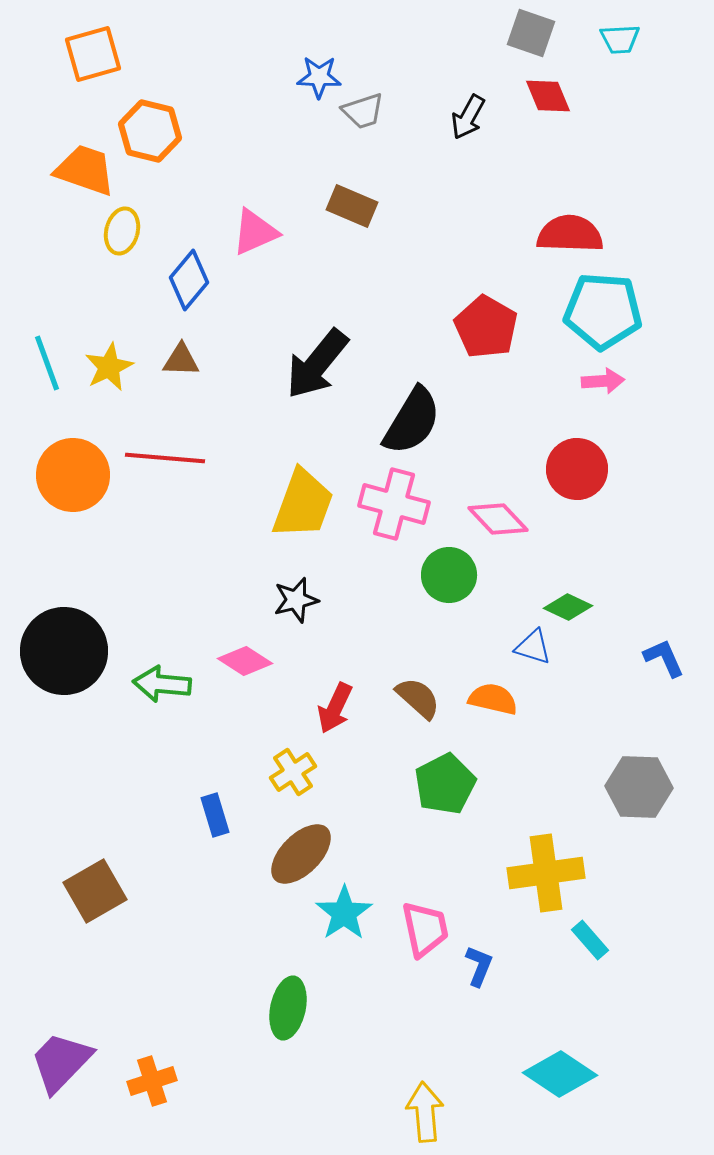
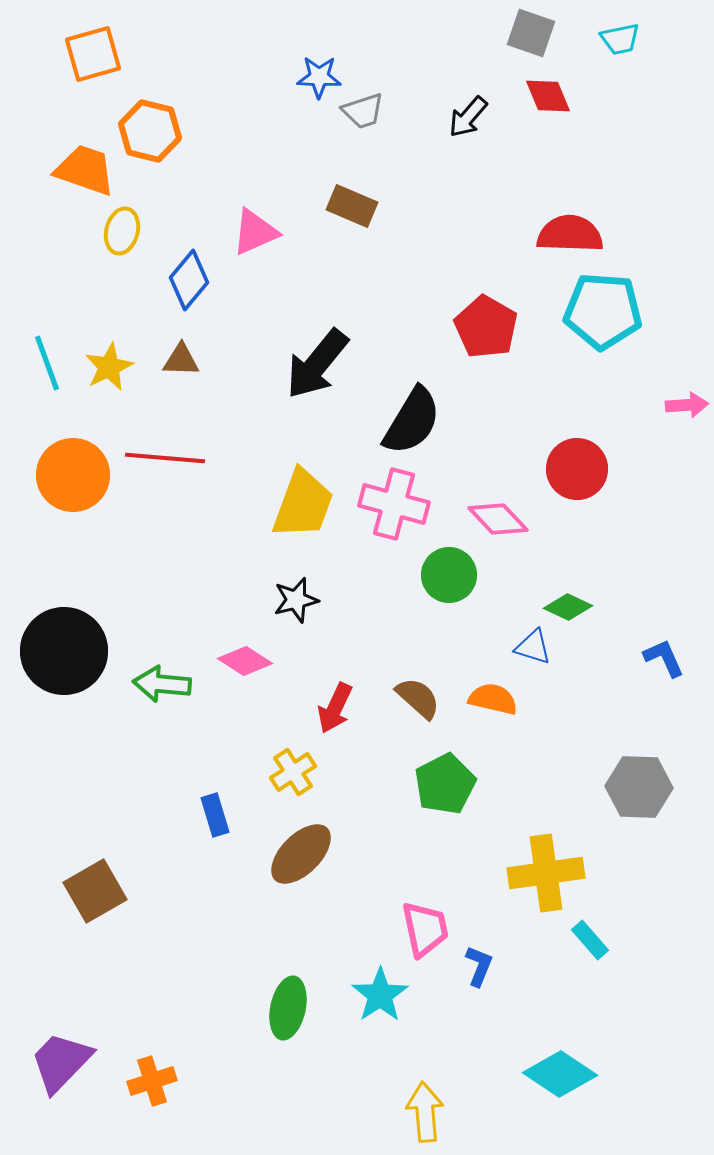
cyan trapezoid at (620, 39): rotated 9 degrees counterclockwise
black arrow at (468, 117): rotated 12 degrees clockwise
pink arrow at (603, 381): moved 84 px right, 24 px down
cyan star at (344, 913): moved 36 px right, 82 px down
